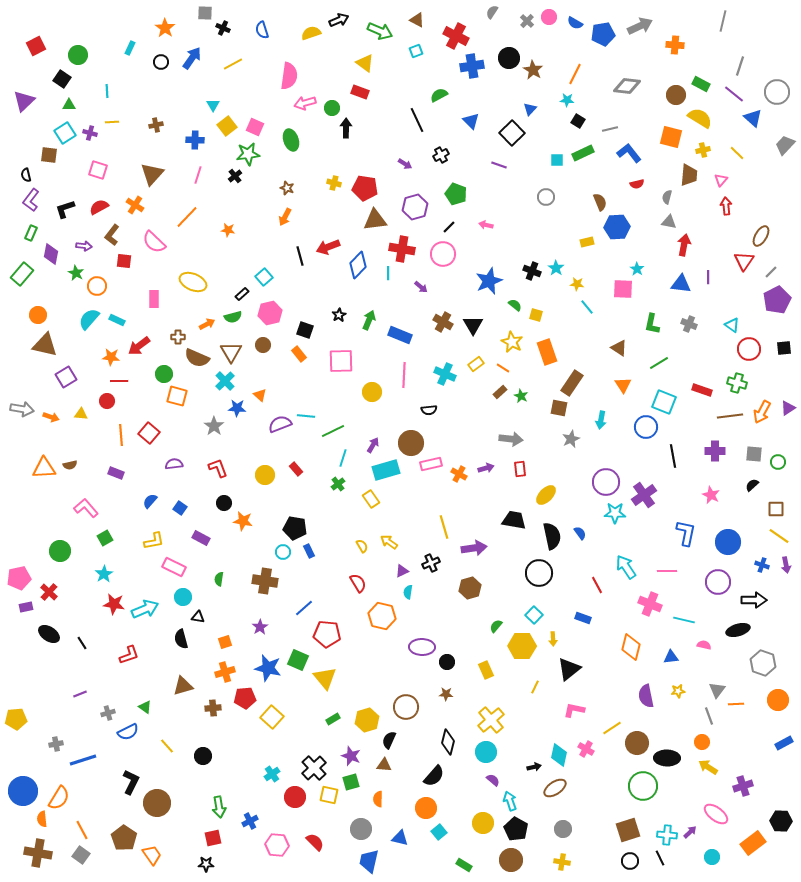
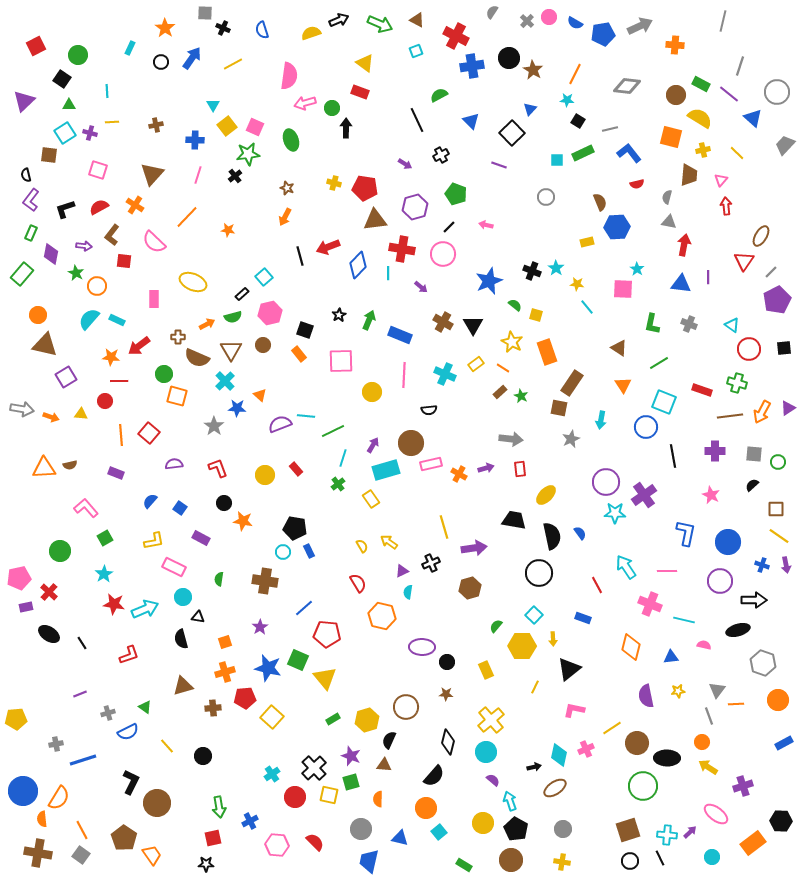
green arrow at (380, 31): moved 7 px up
purple line at (734, 94): moved 5 px left
brown triangle at (231, 352): moved 2 px up
red circle at (107, 401): moved 2 px left
purple circle at (718, 582): moved 2 px right, 1 px up
pink cross at (586, 749): rotated 35 degrees clockwise
